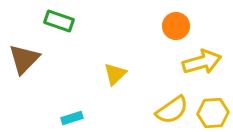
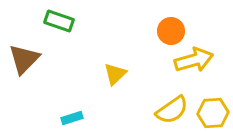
orange circle: moved 5 px left, 5 px down
yellow arrow: moved 8 px left, 2 px up
